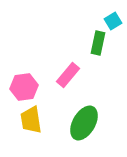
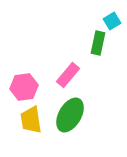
cyan square: moved 1 px left
green ellipse: moved 14 px left, 8 px up
